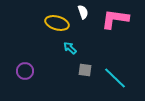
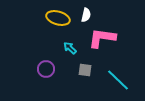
white semicircle: moved 3 px right, 3 px down; rotated 32 degrees clockwise
pink L-shape: moved 13 px left, 19 px down
yellow ellipse: moved 1 px right, 5 px up
purple circle: moved 21 px right, 2 px up
cyan line: moved 3 px right, 2 px down
